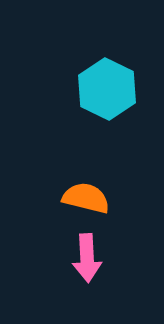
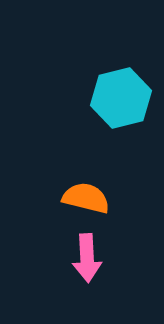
cyan hexagon: moved 14 px right, 9 px down; rotated 20 degrees clockwise
